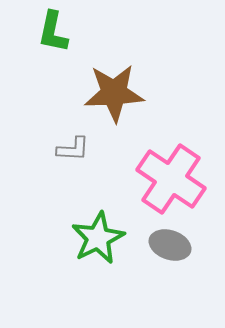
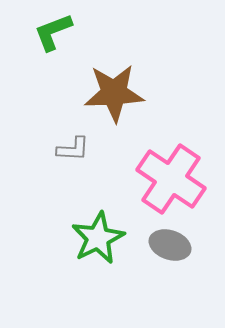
green L-shape: rotated 57 degrees clockwise
